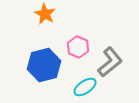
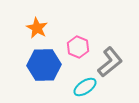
orange star: moved 8 px left, 14 px down
blue hexagon: rotated 12 degrees clockwise
